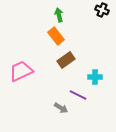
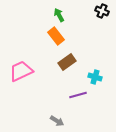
black cross: moved 1 px down
green arrow: rotated 16 degrees counterclockwise
brown rectangle: moved 1 px right, 2 px down
cyan cross: rotated 16 degrees clockwise
purple line: rotated 42 degrees counterclockwise
gray arrow: moved 4 px left, 13 px down
